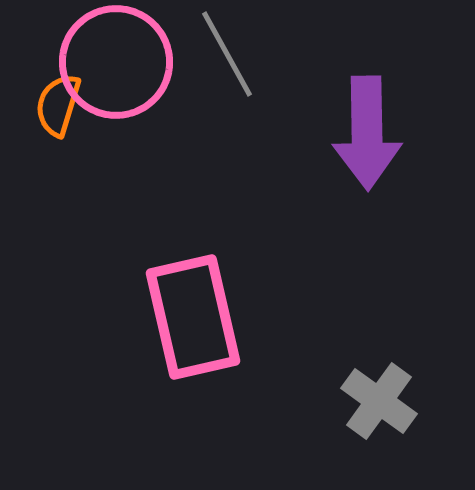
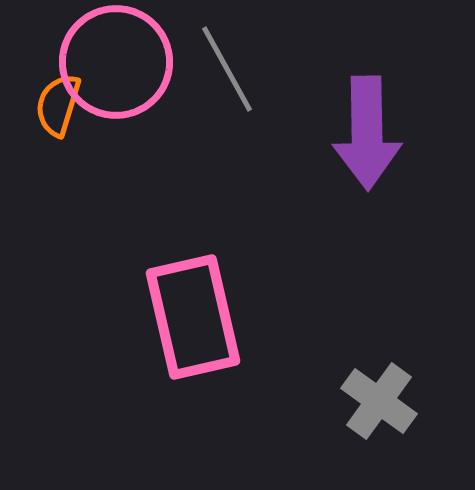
gray line: moved 15 px down
